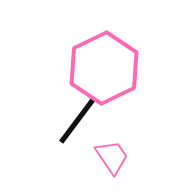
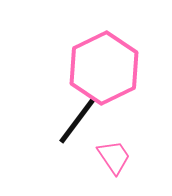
pink trapezoid: moved 2 px right
